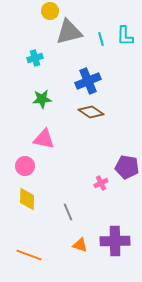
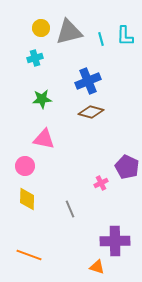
yellow circle: moved 9 px left, 17 px down
brown diamond: rotated 20 degrees counterclockwise
purple pentagon: rotated 15 degrees clockwise
gray line: moved 2 px right, 3 px up
orange triangle: moved 17 px right, 22 px down
